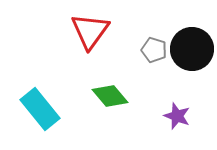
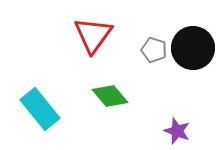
red triangle: moved 3 px right, 4 px down
black circle: moved 1 px right, 1 px up
purple star: moved 15 px down
